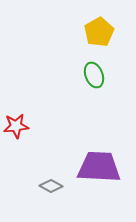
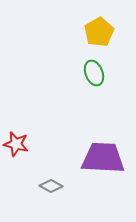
green ellipse: moved 2 px up
red star: moved 18 px down; rotated 20 degrees clockwise
purple trapezoid: moved 4 px right, 9 px up
